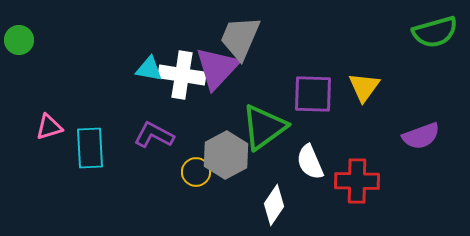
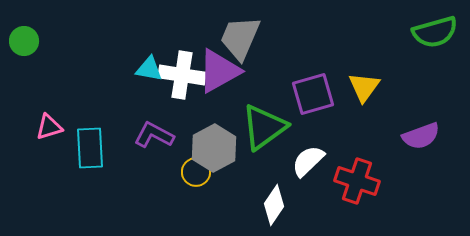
green circle: moved 5 px right, 1 px down
purple triangle: moved 2 px right, 3 px down; rotated 18 degrees clockwise
purple square: rotated 18 degrees counterclockwise
gray hexagon: moved 12 px left, 7 px up
white semicircle: moved 2 px left, 1 px up; rotated 69 degrees clockwise
red cross: rotated 18 degrees clockwise
